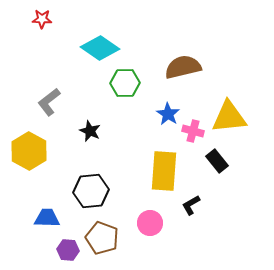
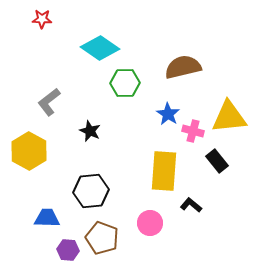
black L-shape: rotated 70 degrees clockwise
